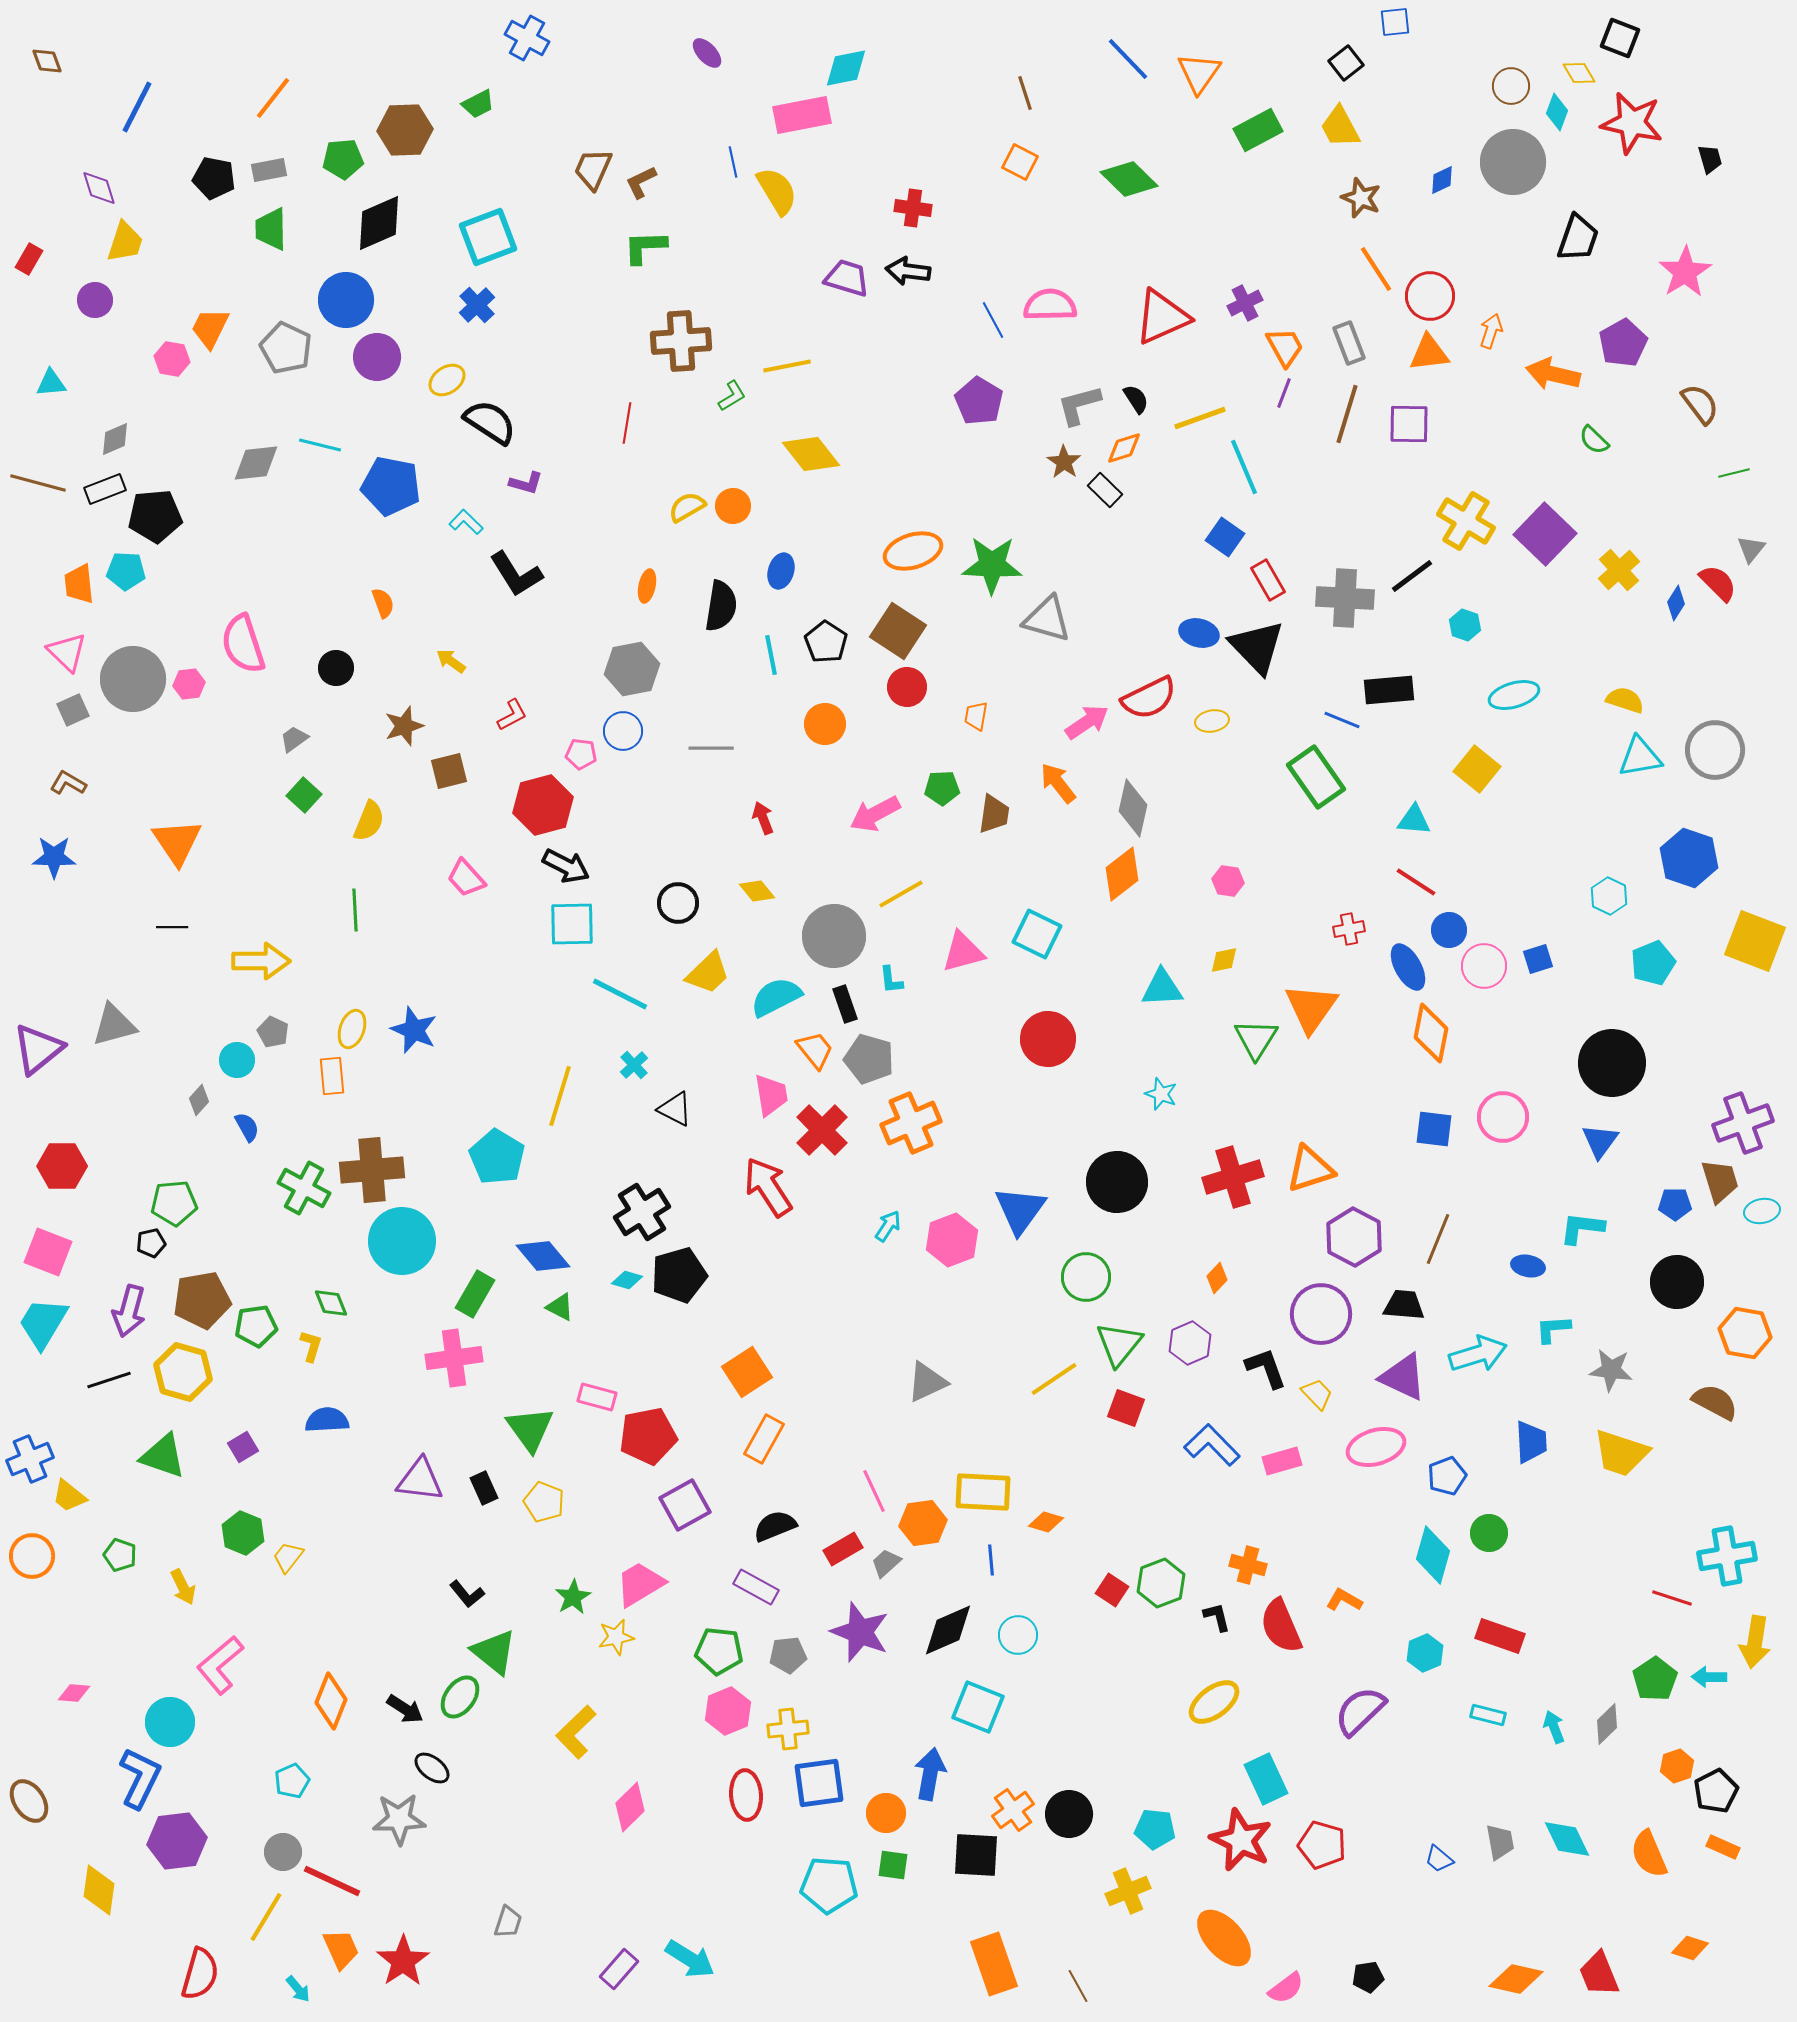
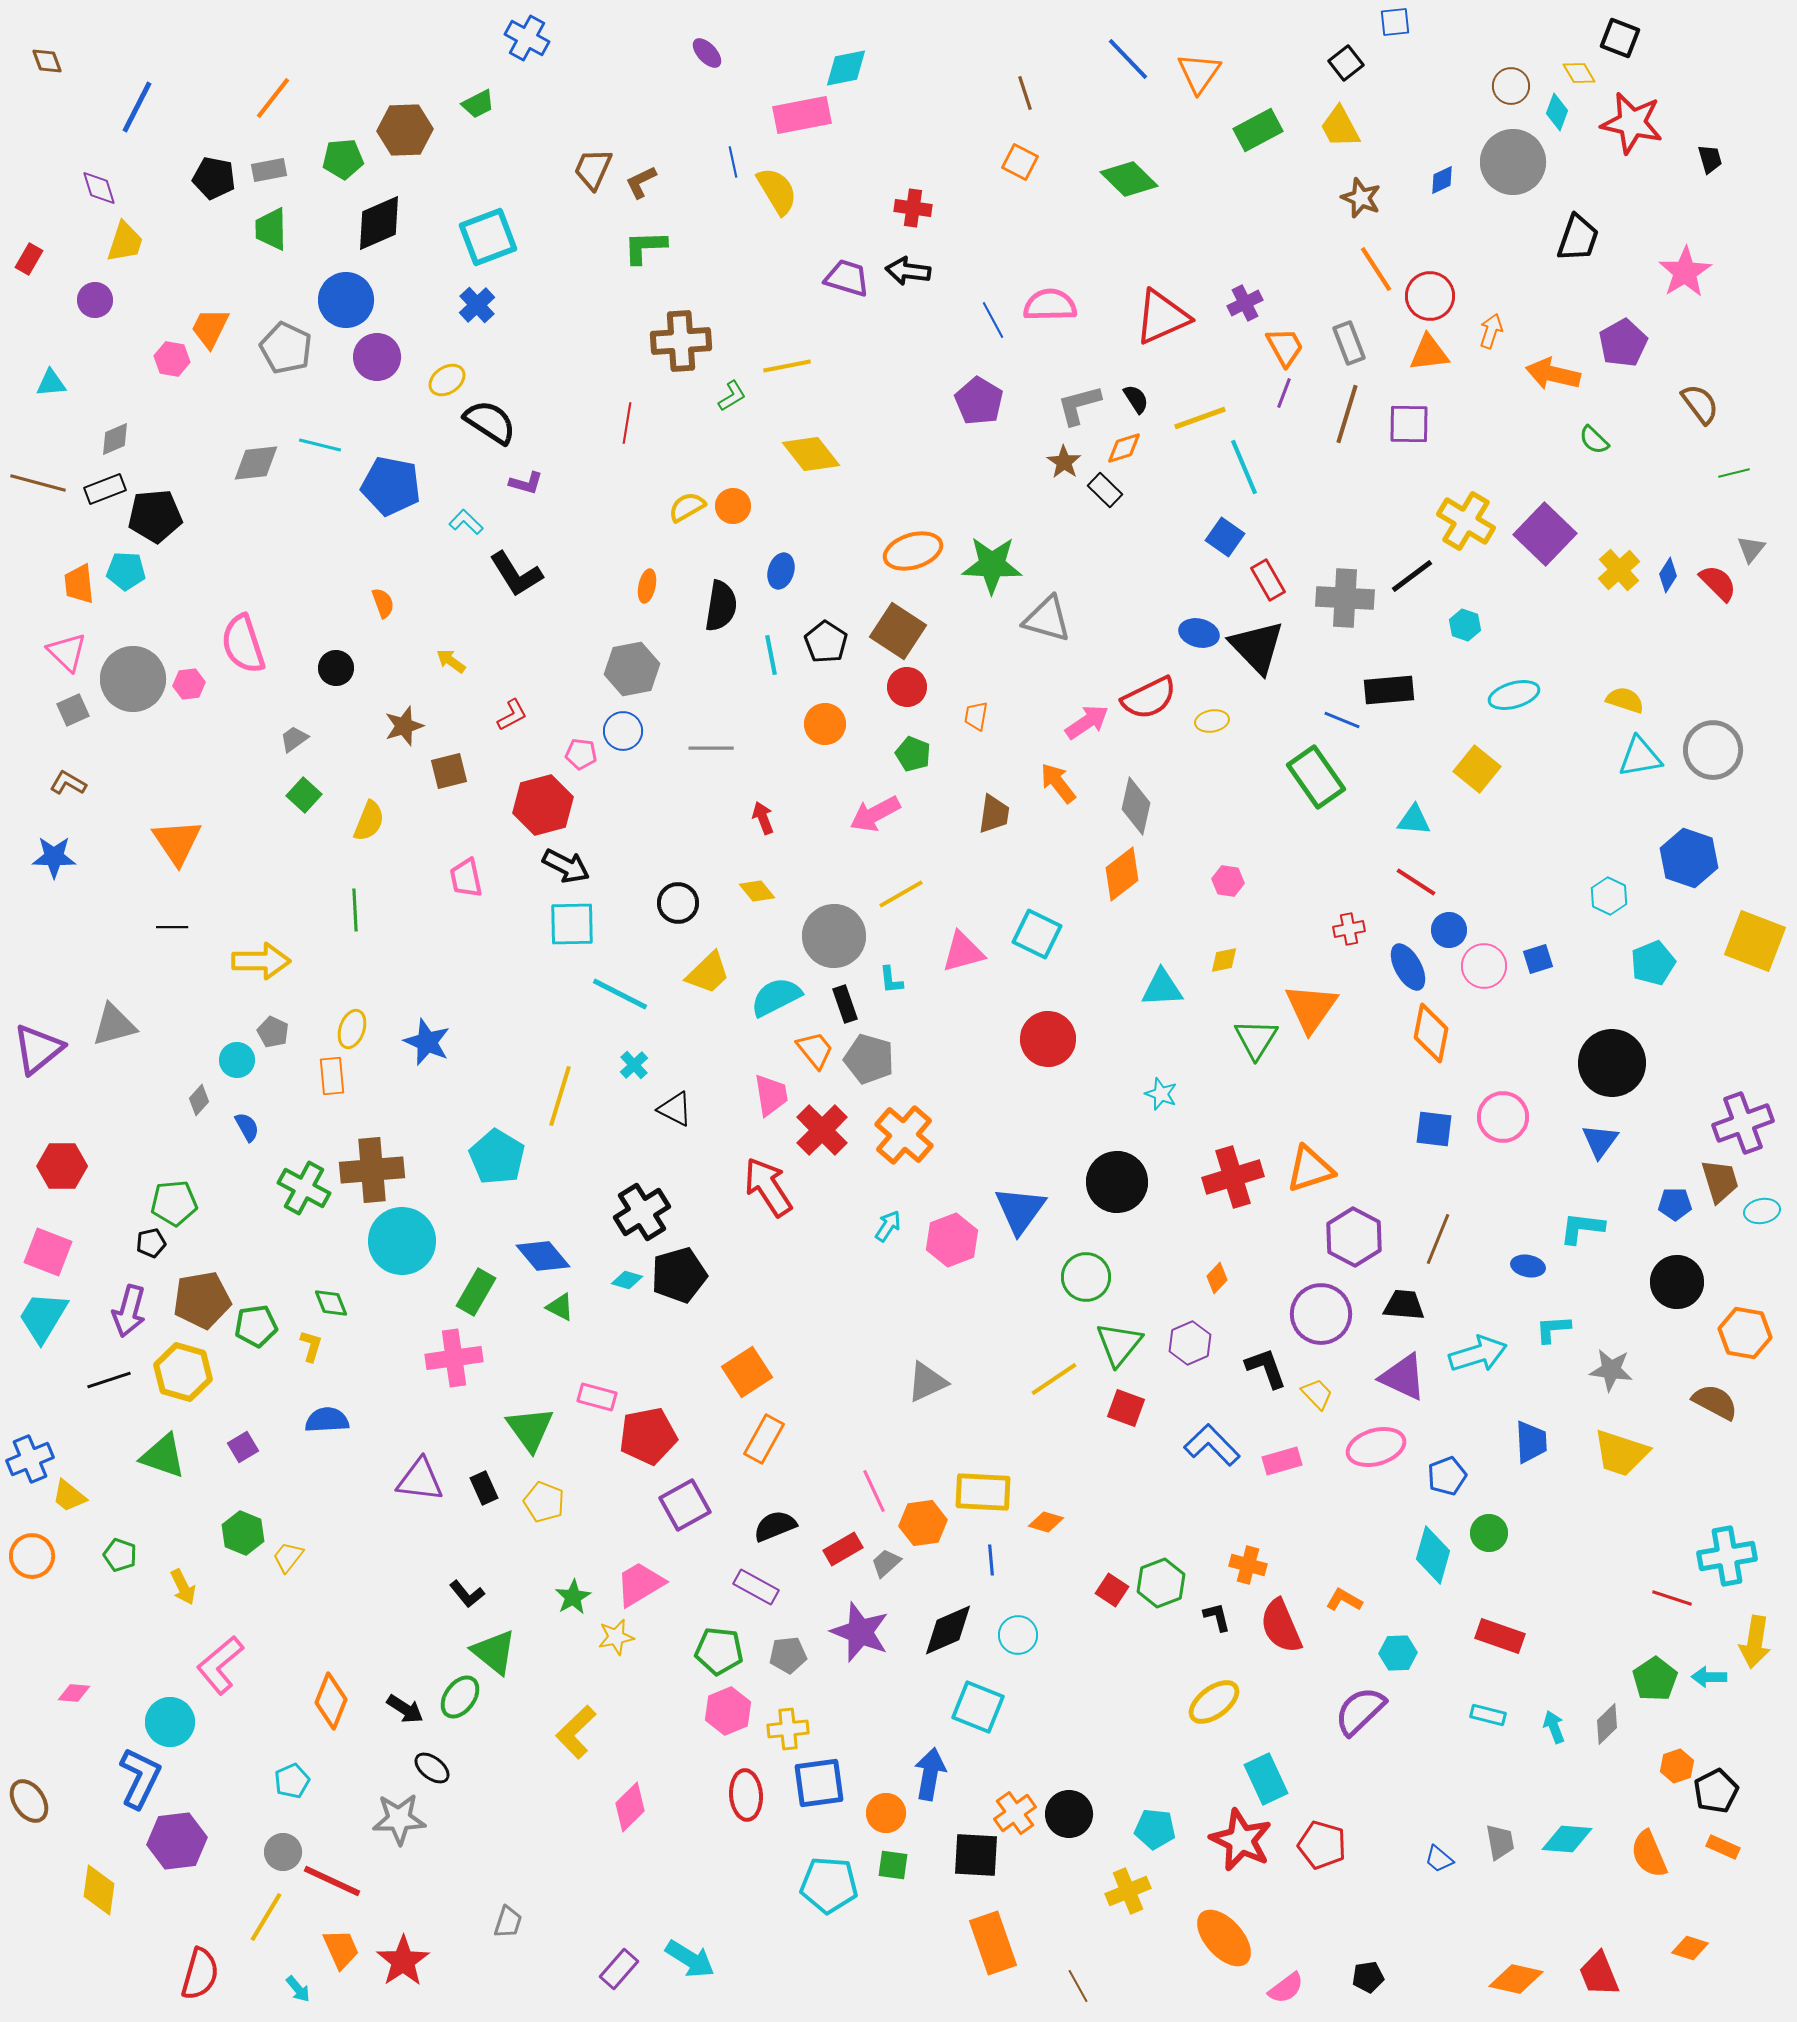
blue diamond at (1676, 603): moved 8 px left, 28 px up
gray circle at (1715, 750): moved 2 px left
green pentagon at (942, 788): moved 29 px left, 34 px up; rotated 24 degrees clockwise
gray diamond at (1133, 808): moved 3 px right, 2 px up
pink trapezoid at (466, 878): rotated 30 degrees clockwise
blue star at (414, 1030): moved 13 px right, 12 px down
orange cross at (911, 1123): moved 7 px left, 12 px down; rotated 26 degrees counterclockwise
green rectangle at (475, 1294): moved 1 px right, 2 px up
cyan trapezoid at (43, 1323): moved 6 px up
cyan hexagon at (1425, 1653): moved 27 px left; rotated 21 degrees clockwise
orange cross at (1013, 1810): moved 2 px right, 3 px down
cyan diamond at (1567, 1839): rotated 60 degrees counterclockwise
orange rectangle at (994, 1964): moved 1 px left, 21 px up
